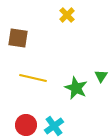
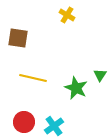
yellow cross: rotated 14 degrees counterclockwise
green triangle: moved 1 px left, 1 px up
red circle: moved 2 px left, 3 px up
